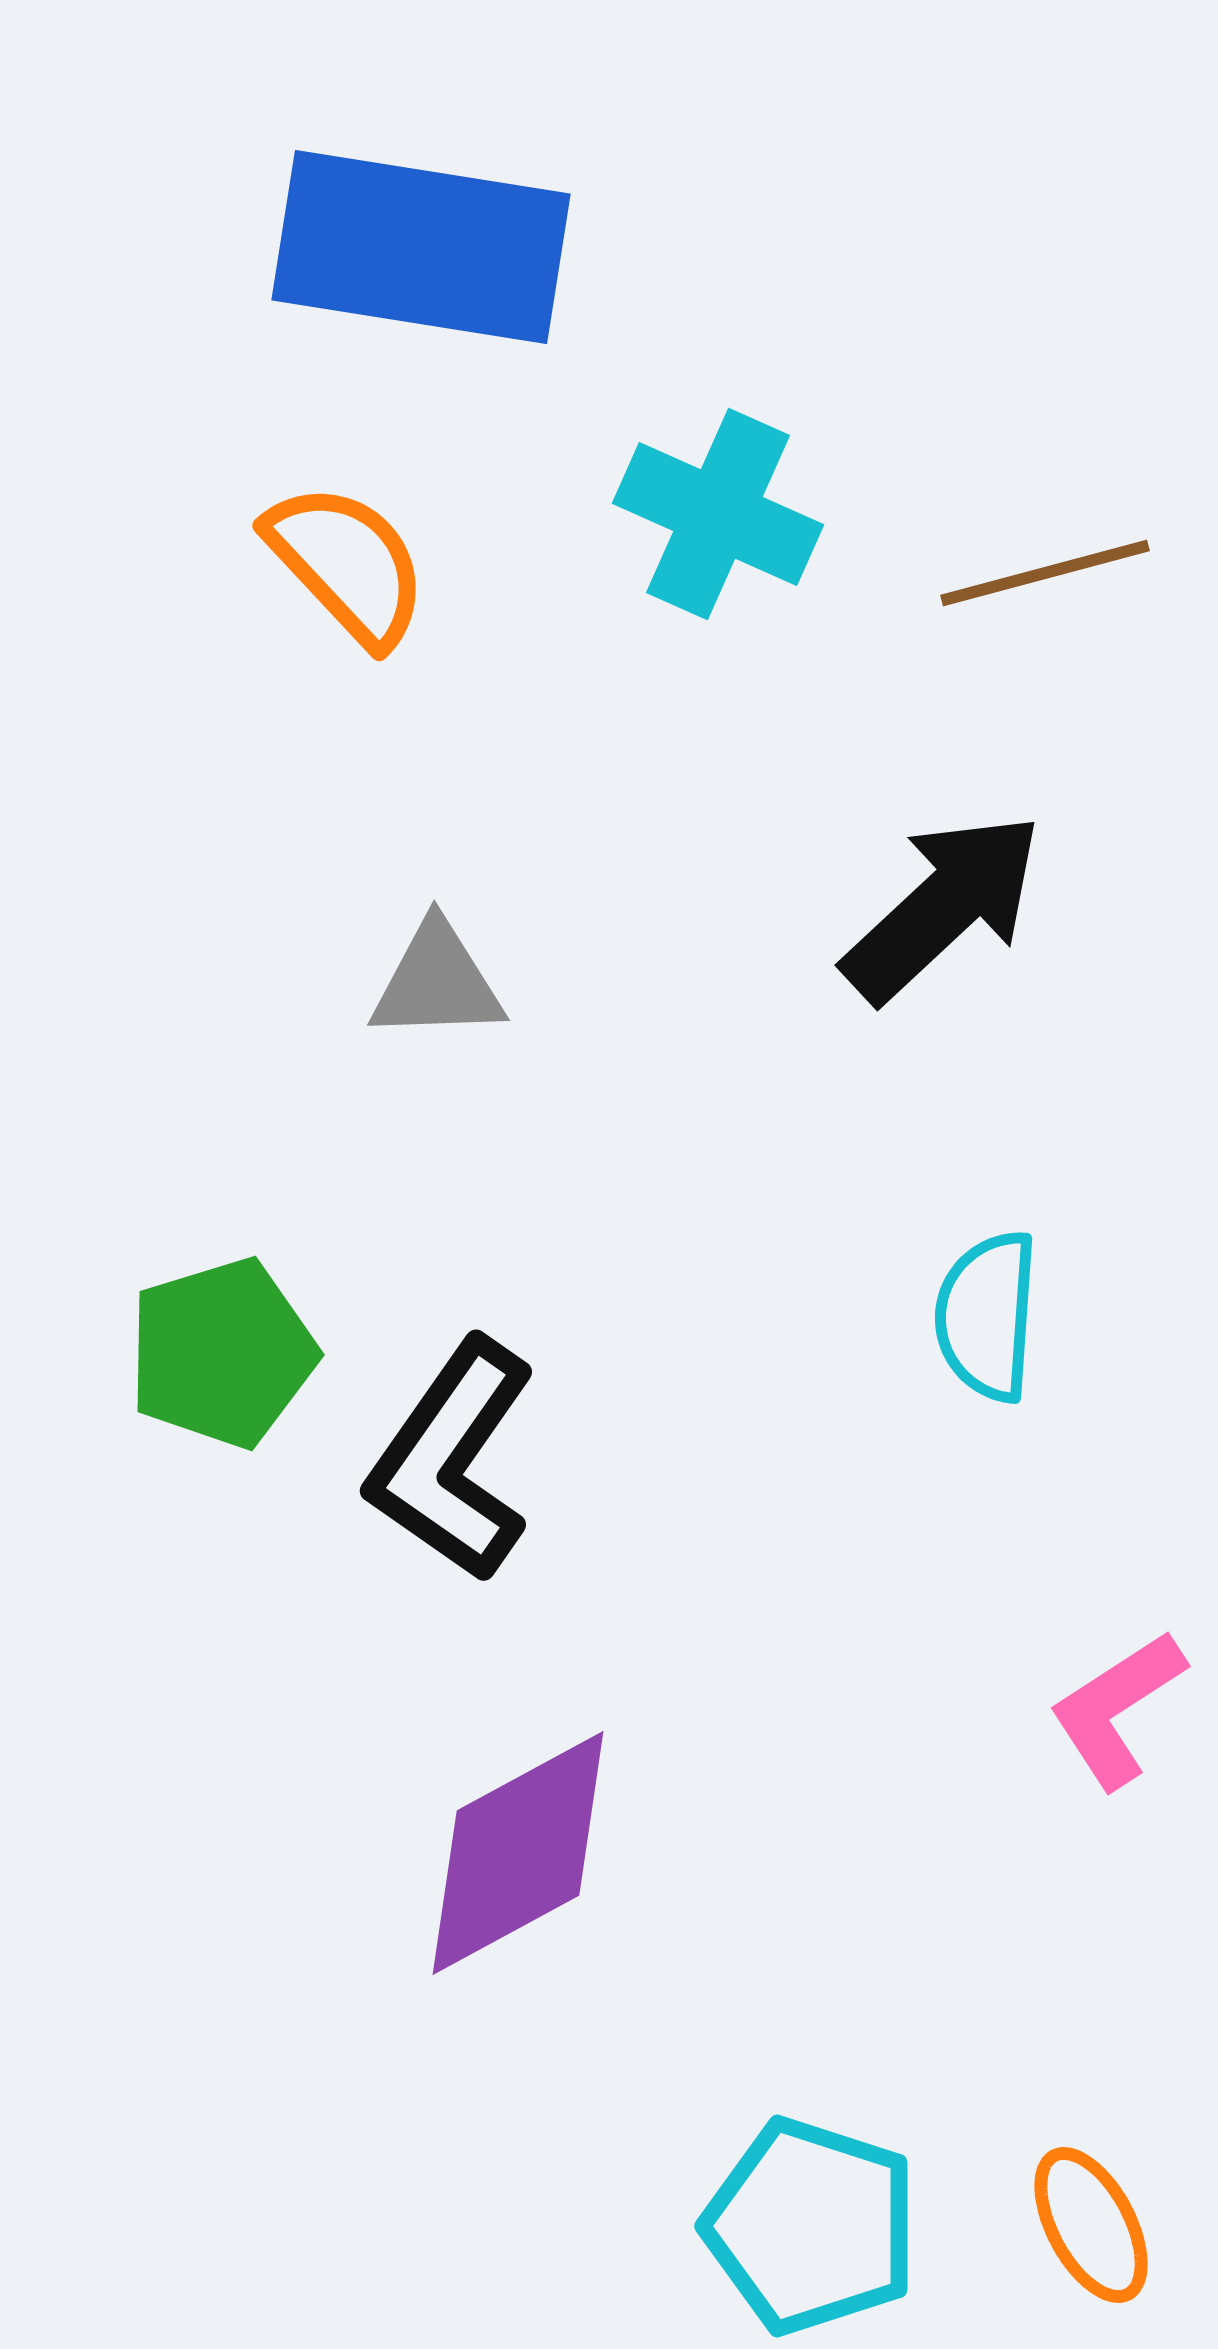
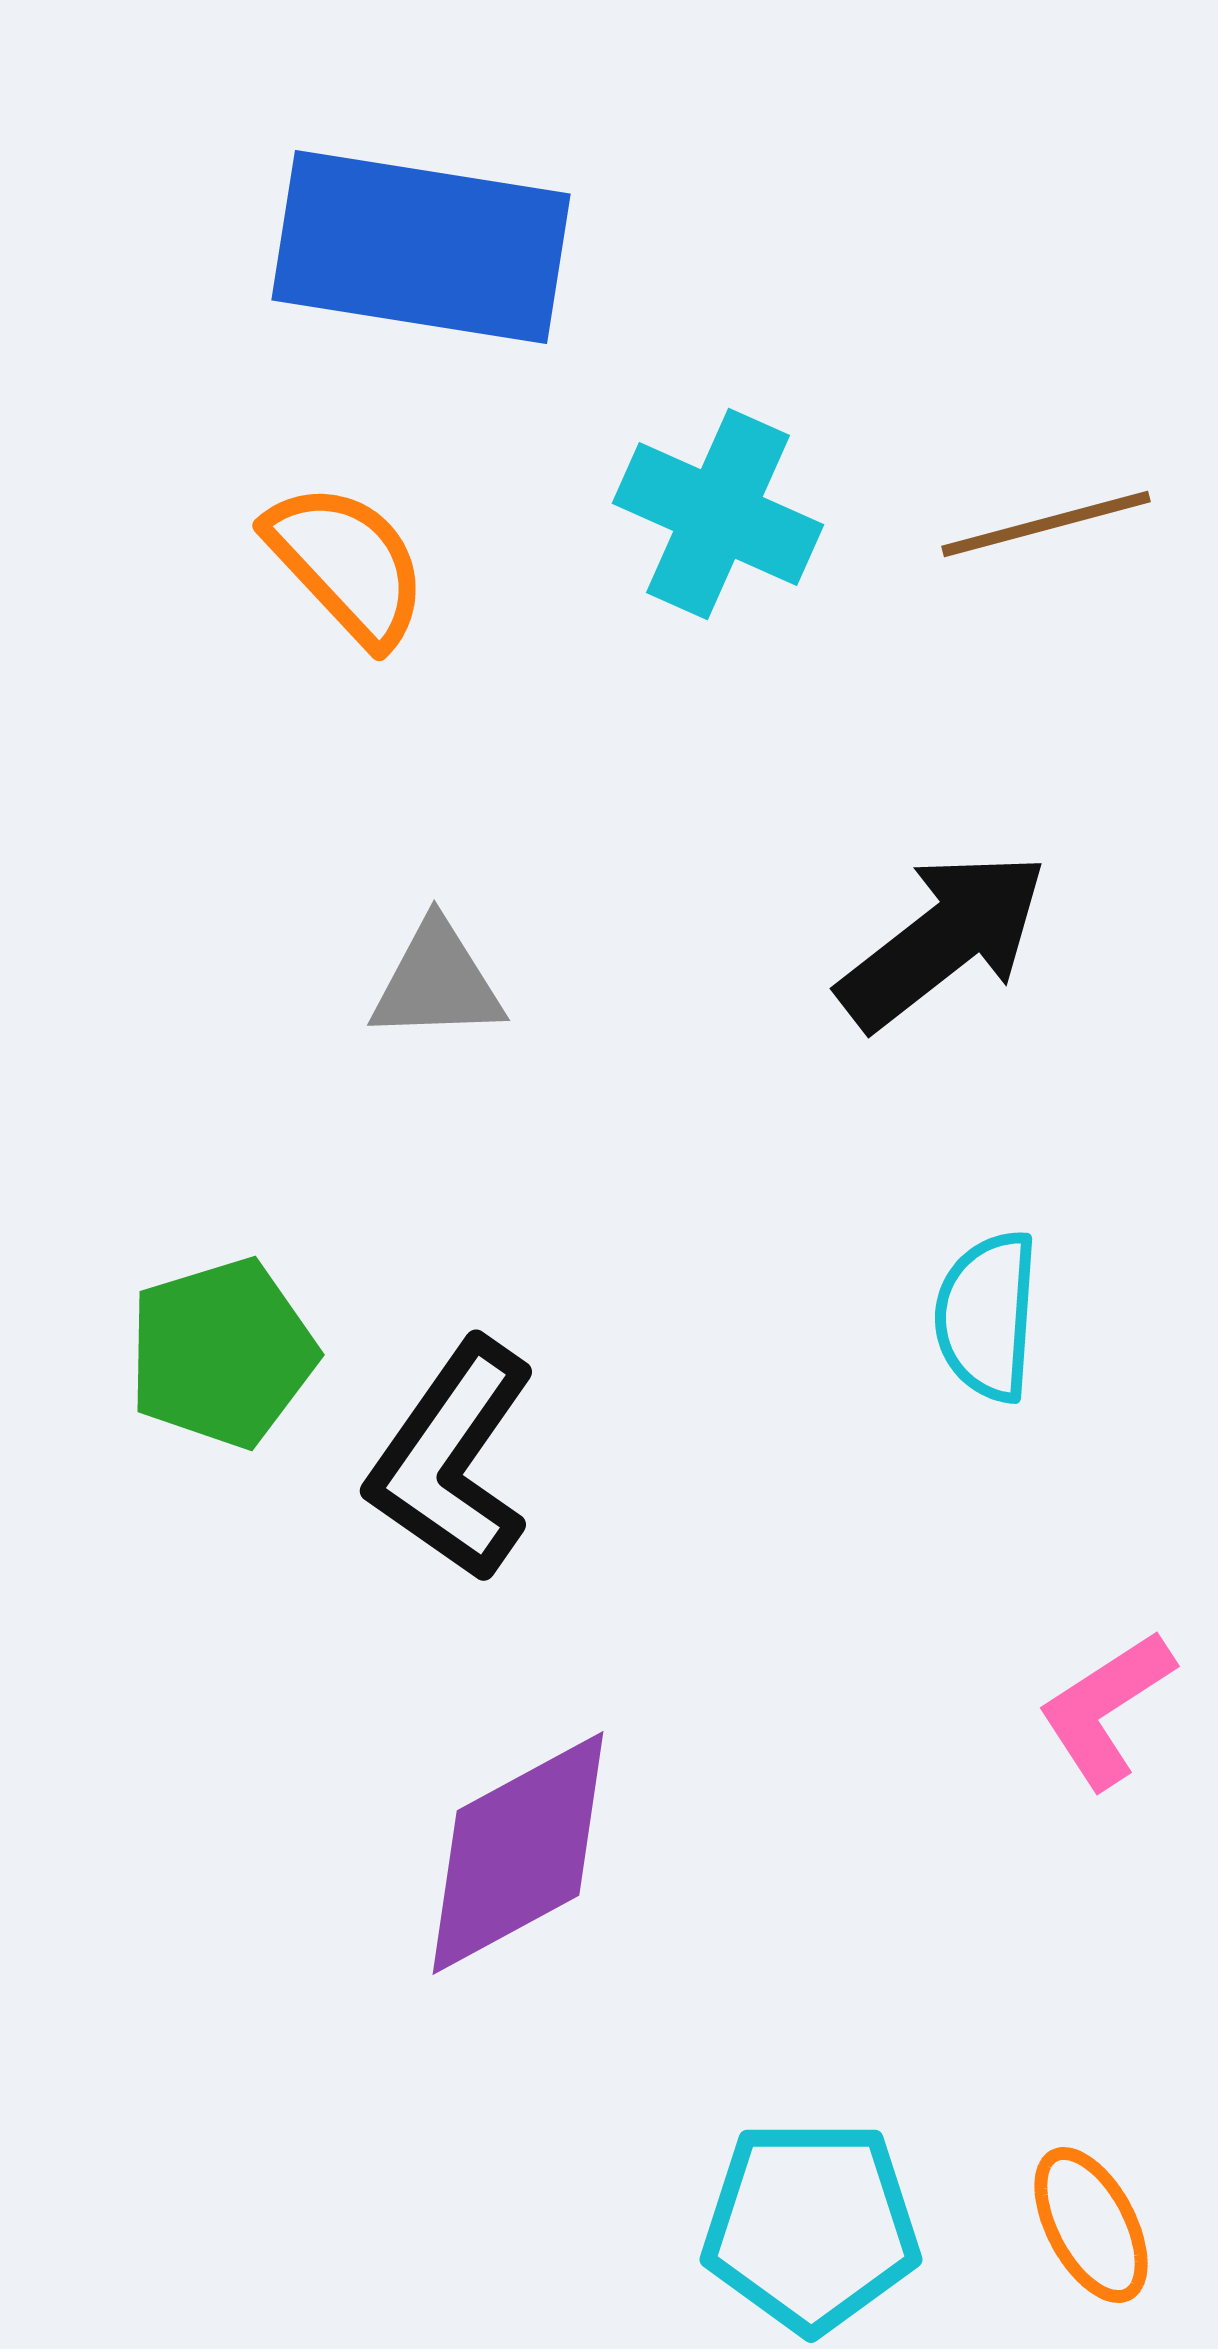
brown line: moved 1 px right, 49 px up
black arrow: moved 33 px down; rotated 5 degrees clockwise
pink L-shape: moved 11 px left
cyan pentagon: rotated 18 degrees counterclockwise
